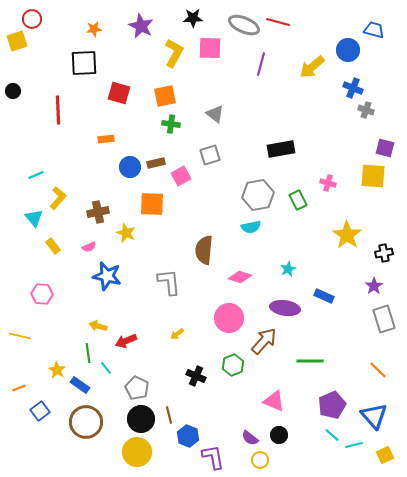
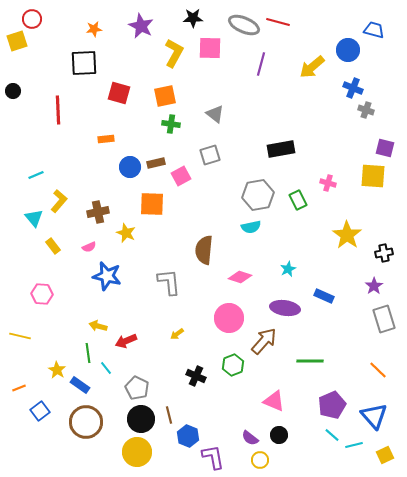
yellow L-shape at (58, 198): moved 1 px right, 3 px down
